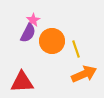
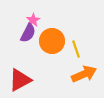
red triangle: moved 2 px left, 2 px up; rotated 25 degrees counterclockwise
